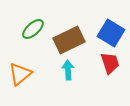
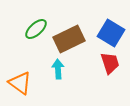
green ellipse: moved 3 px right
brown rectangle: moved 1 px up
cyan arrow: moved 10 px left, 1 px up
orange triangle: moved 9 px down; rotated 45 degrees counterclockwise
